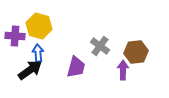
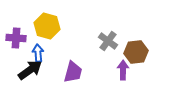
yellow hexagon: moved 8 px right
purple cross: moved 1 px right, 2 px down
gray cross: moved 8 px right, 5 px up
purple trapezoid: moved 3 px left, 5 px down
